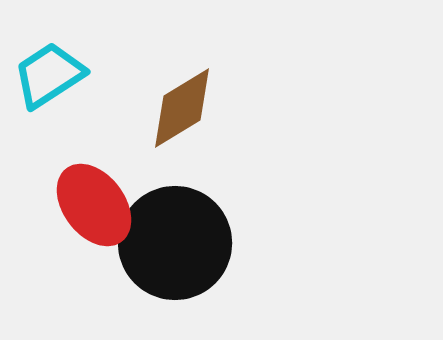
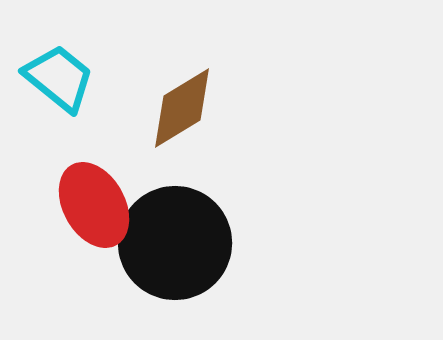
cyan trapezoid: moved 10 px right, 3 px down; rotated 72 degrees clockwise
red ellipse: rotated 8 degrees clockwise
